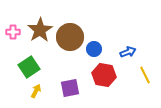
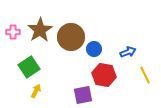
brown circle: moved 1 px right
purple square: moved 13 px right, 7 px down
